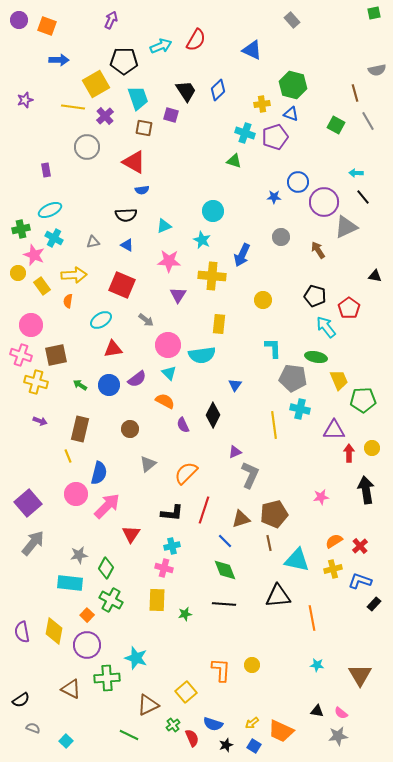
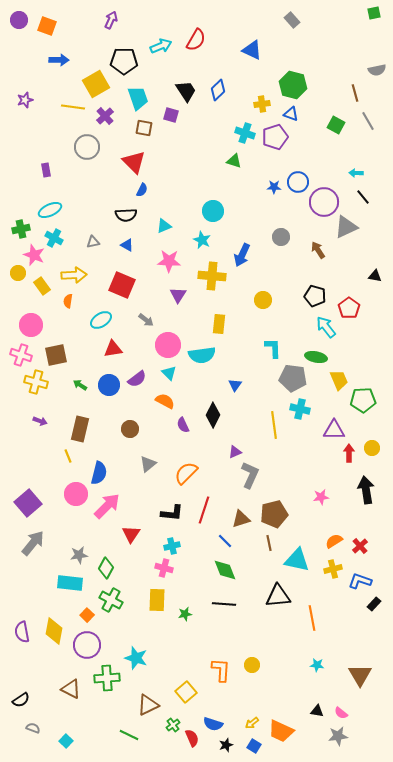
red triangle at (134, 162): rotated 15 degrees clockwise
blue semicircle at (142, 190): rotated 56 degrees counterclockwise
blue star at (274, 197): moved 10 px up
